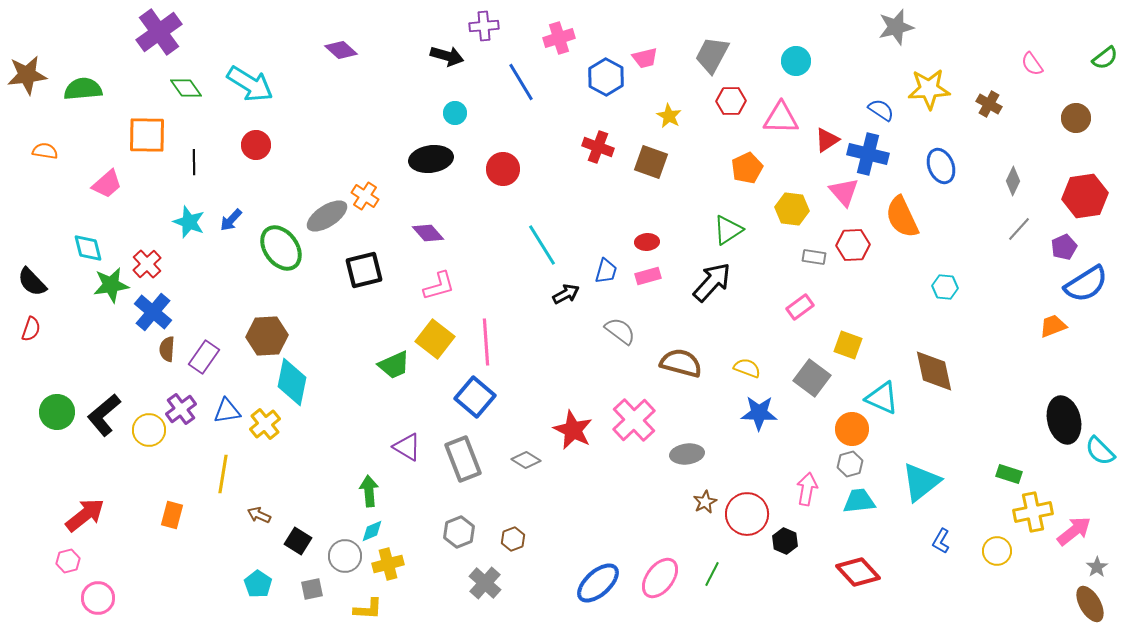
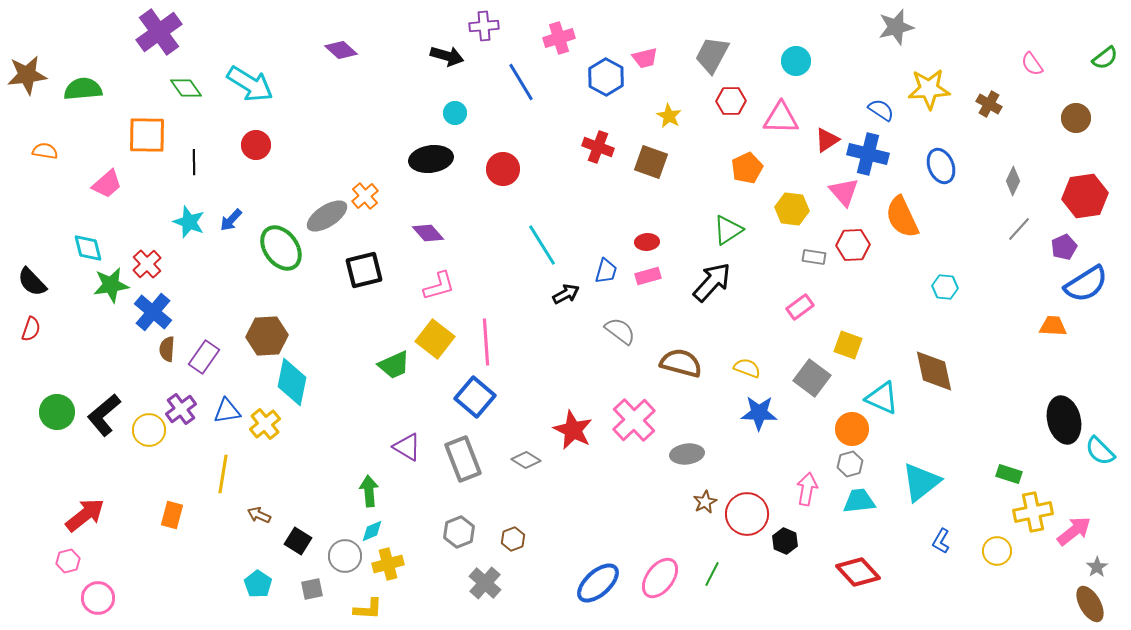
orange cross at (365, 196): rotated 16 degrees clockwise
orange trapezoid at (1053, 326): rotated 24 degrees clockwise
